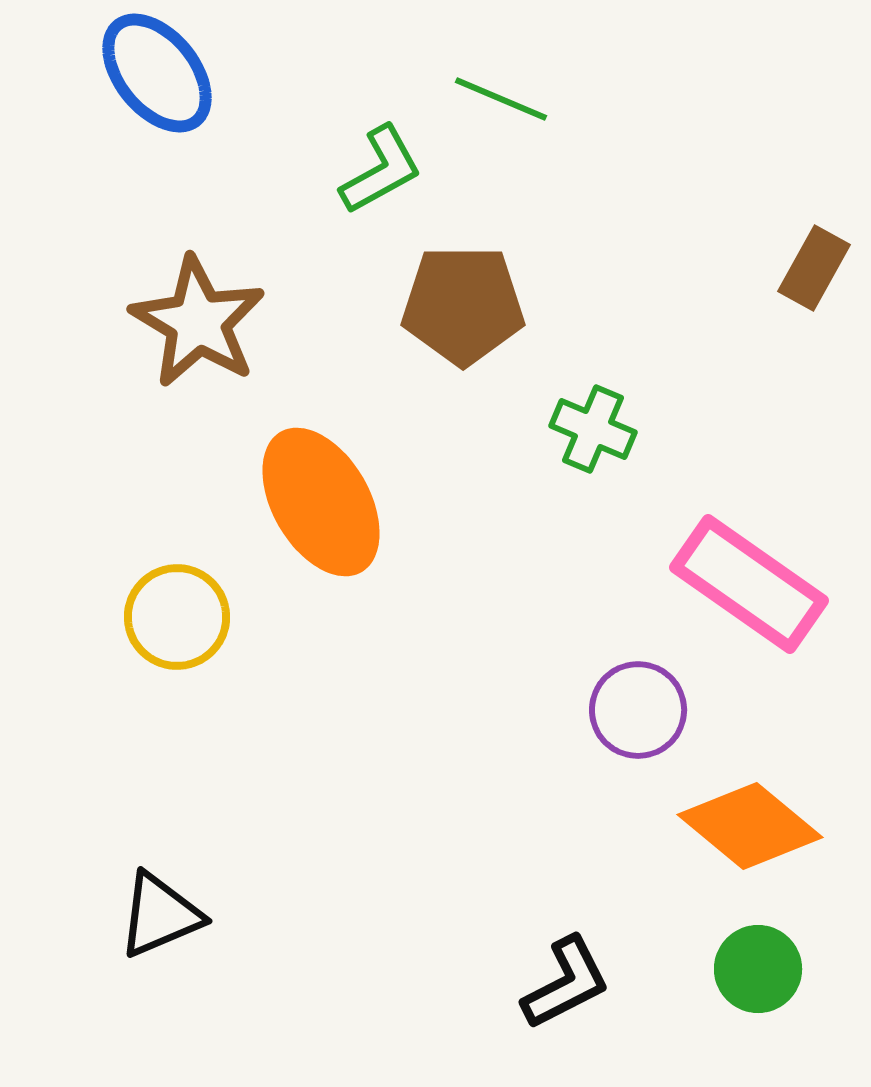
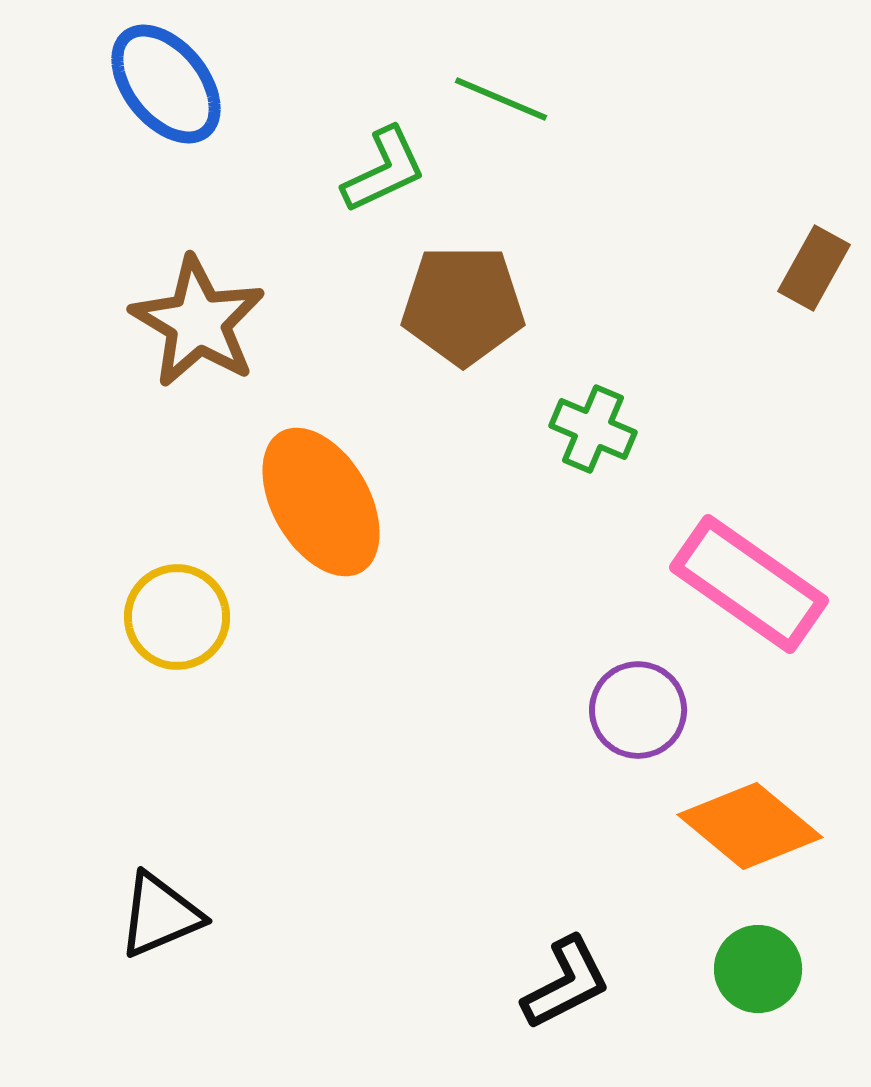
blue ellipse: moved 9 px right, 11 px down
green L-shape: moved 3 px right; rotated 4 degrees clockwise
